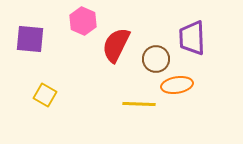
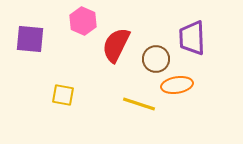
yellow square: moved 18 px right; rotated 20 degrees counterclockwise
yellow line: rotated 16 degrees clockwise
